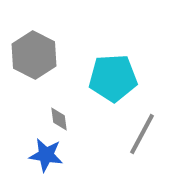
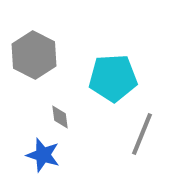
gray diamond: moved 1 px right, 2 px up
gray line: rotated 6 degrees counterclockwise
blue star: moved 3 px left; rotated 8 degrees clockwise
